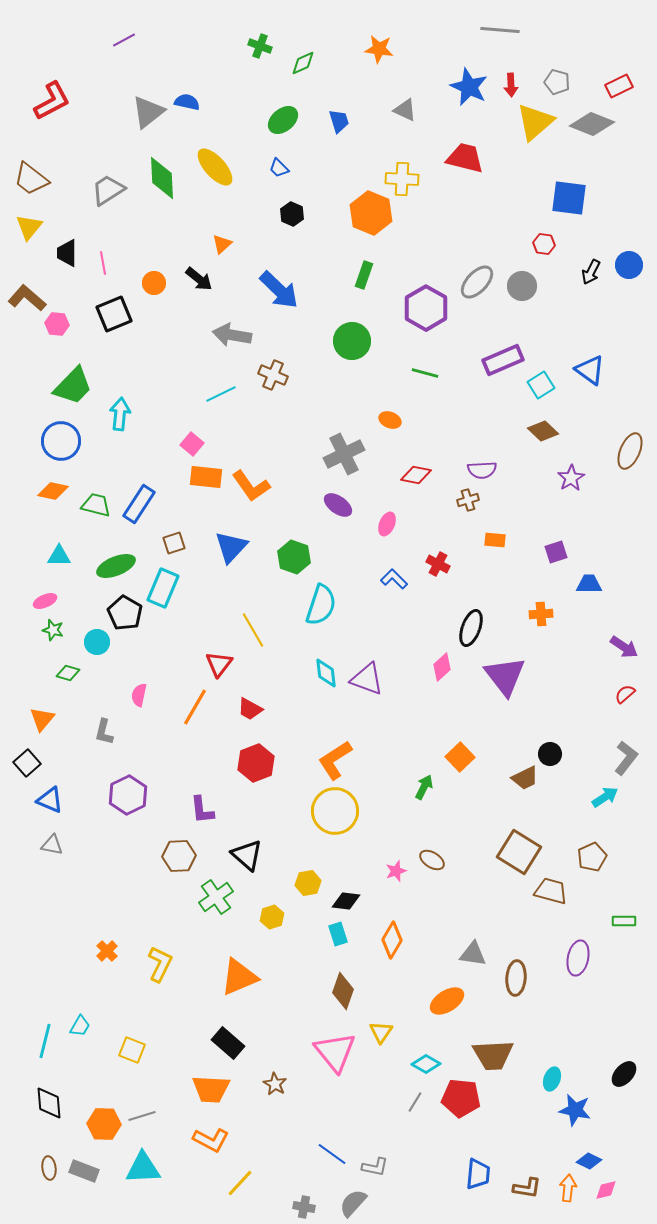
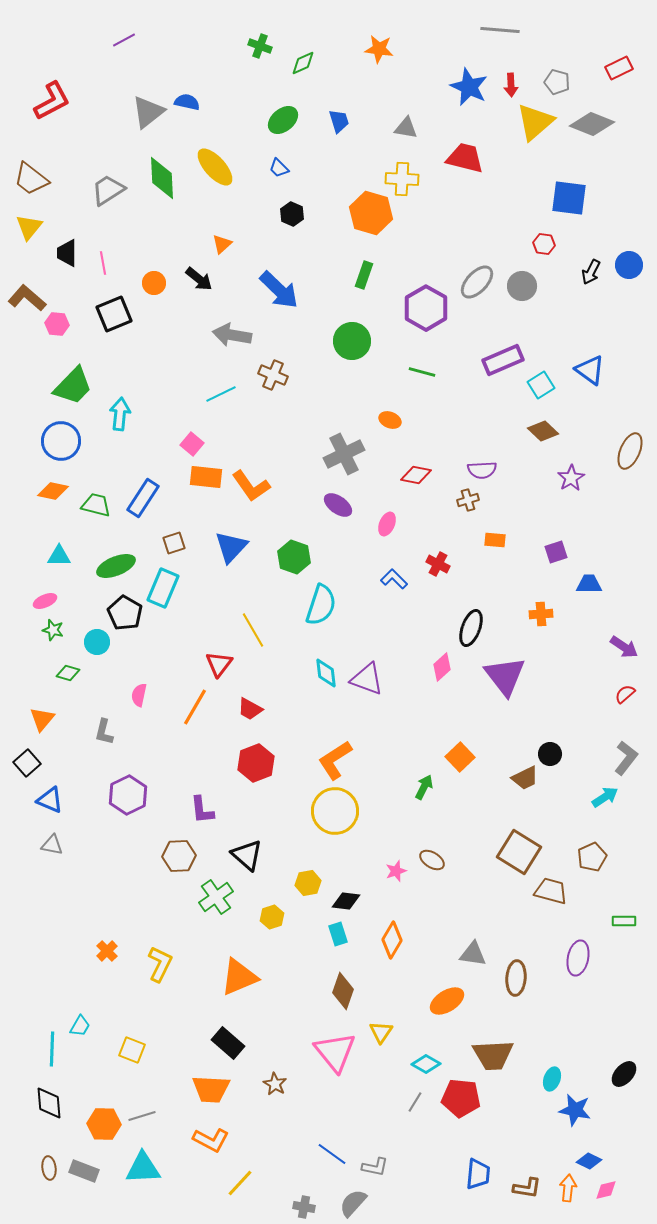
red rectangle at (619, 86): moved 18 px up
gray triangle at (405, 110): moved 1 px right, 18 px down; rotated 15 degrees counterclockwise
orange hexagon at (371, 213): rotated 6 degrees counterclockwise
green line at (425, 373): moved 3 px left, 1 px up
blue rectangle at (139, 504): moved 4 px right, 6 px up
cyan line at (45, 1041): moved 7 px right, 8 px down; rotated 12 degrees counterclockwise
